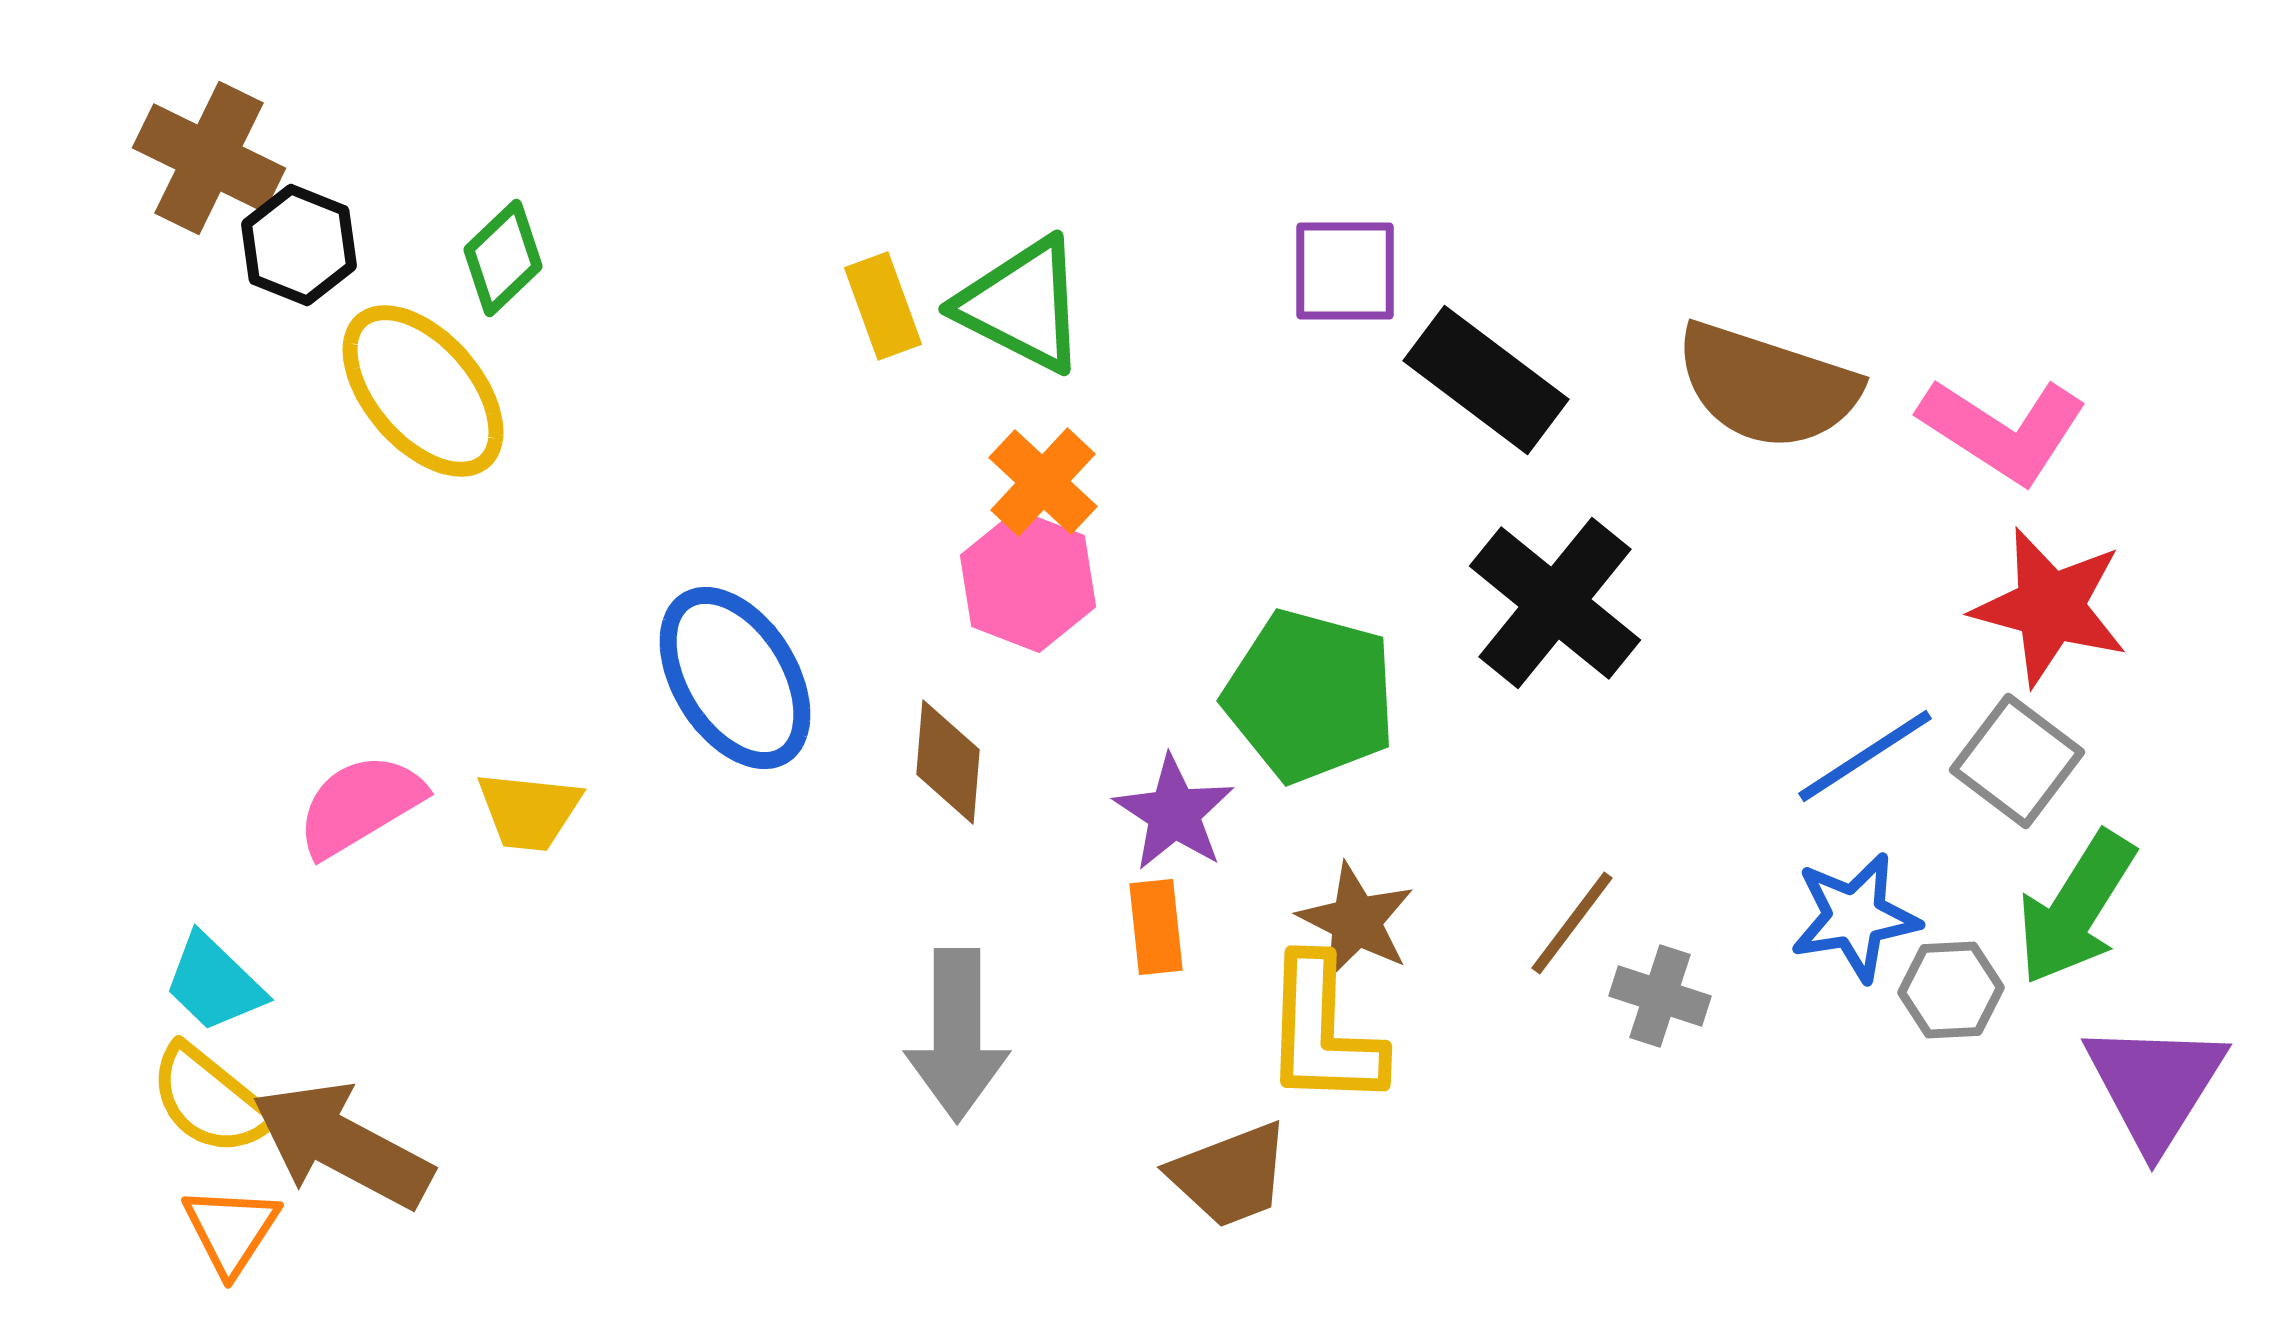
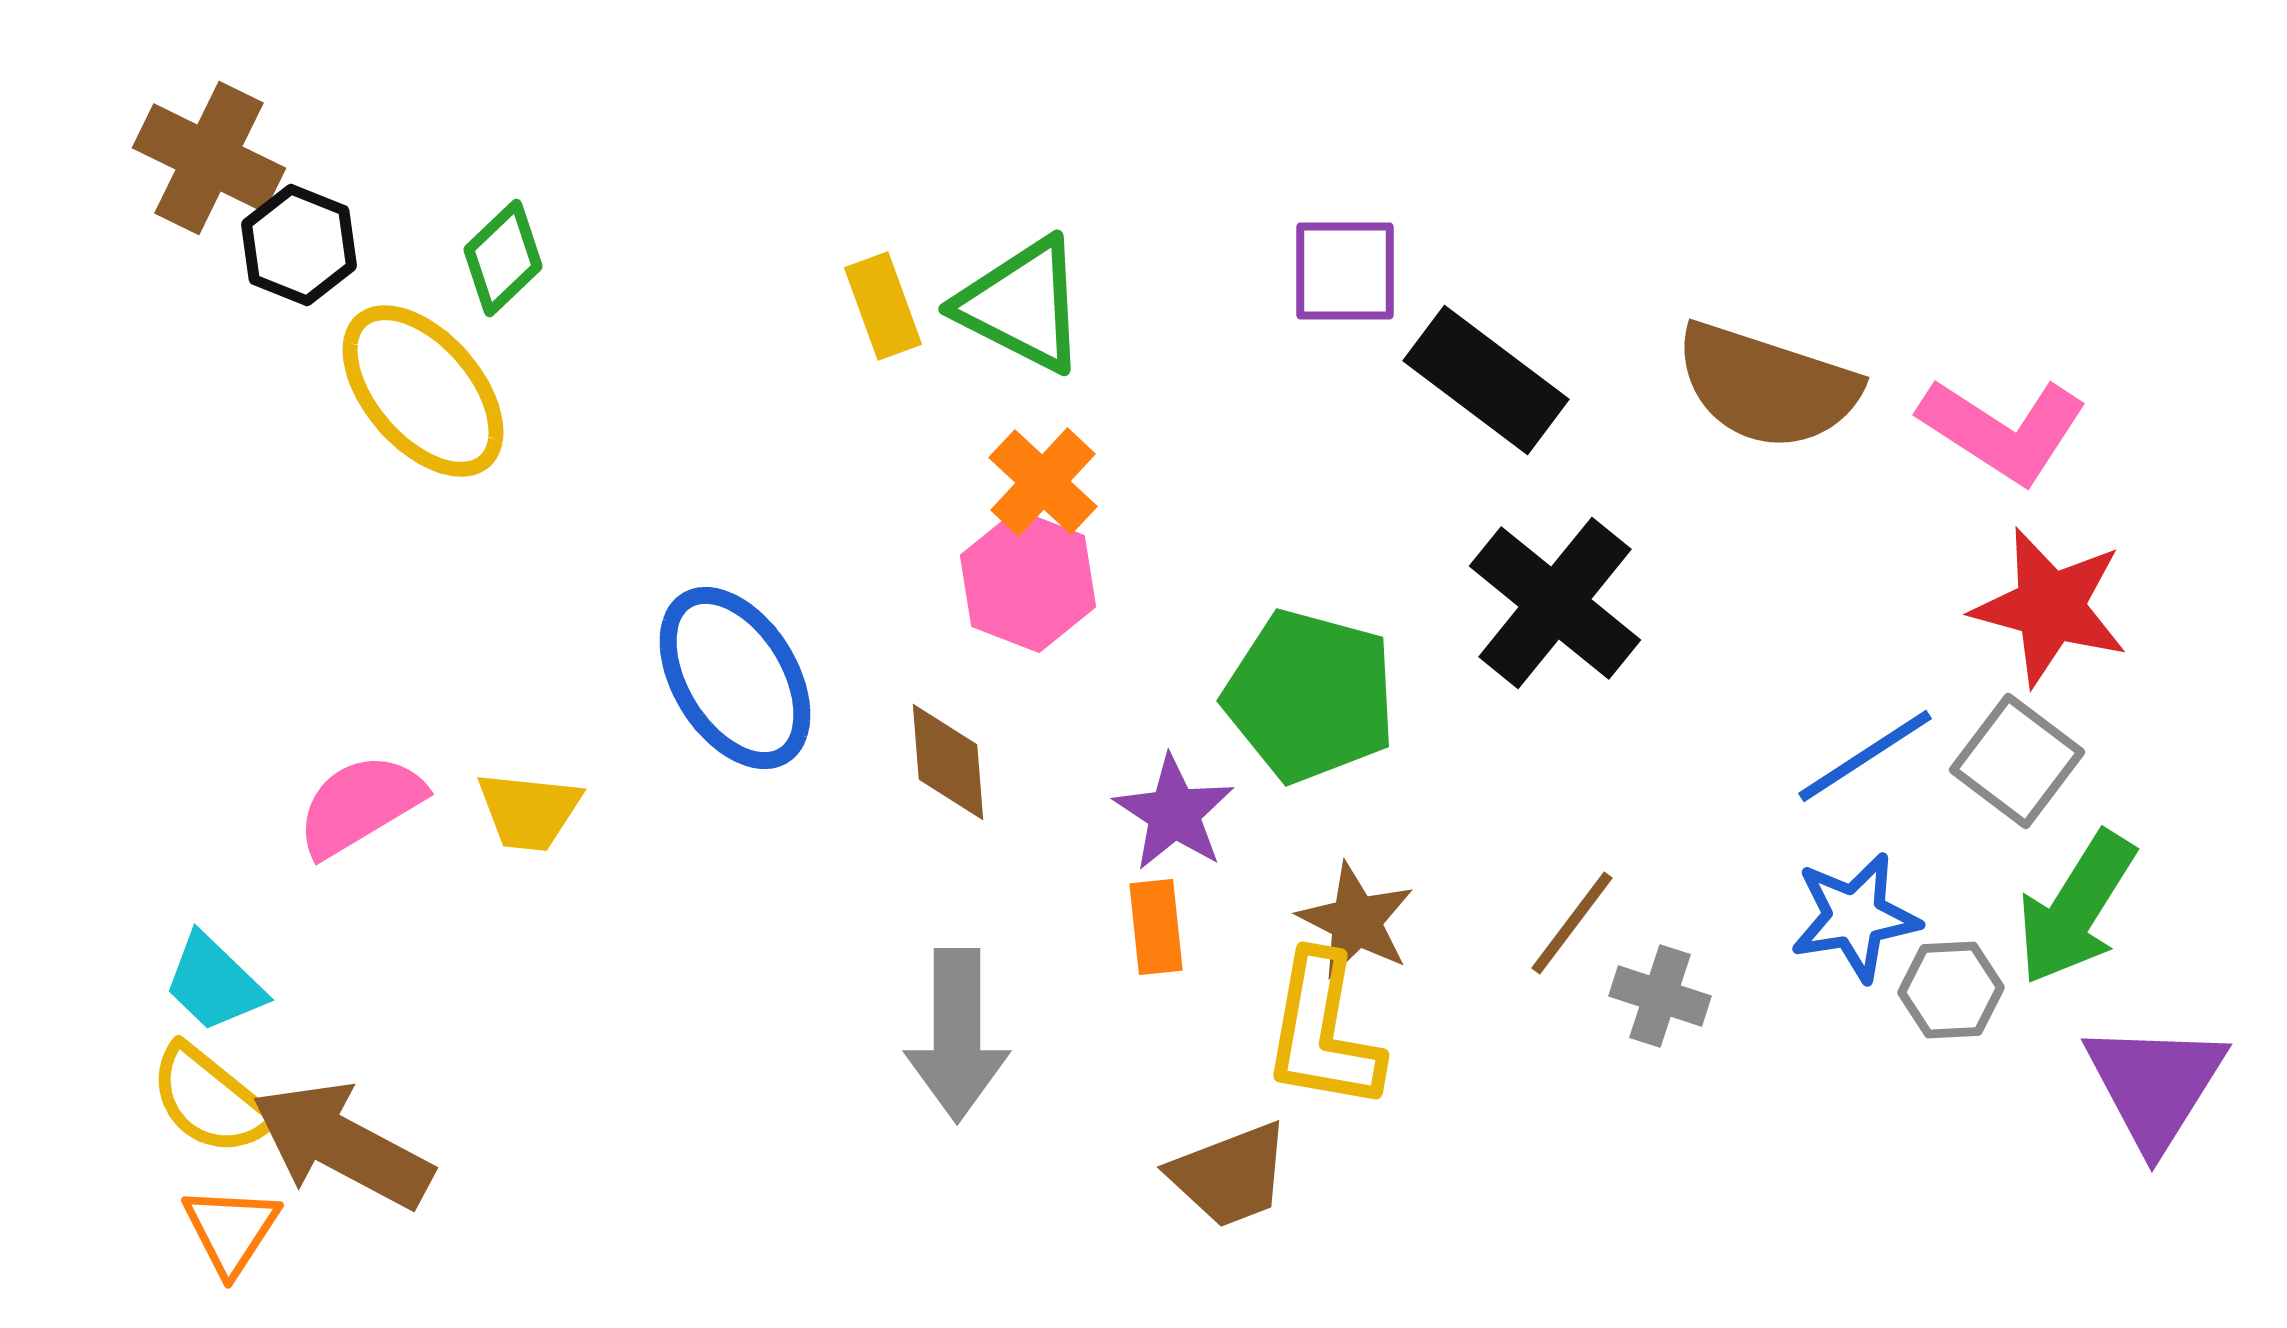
brown diamond: rotated 9 degrees counterclockwise
yellow L-shape: rotated 8 degrees clockwise
